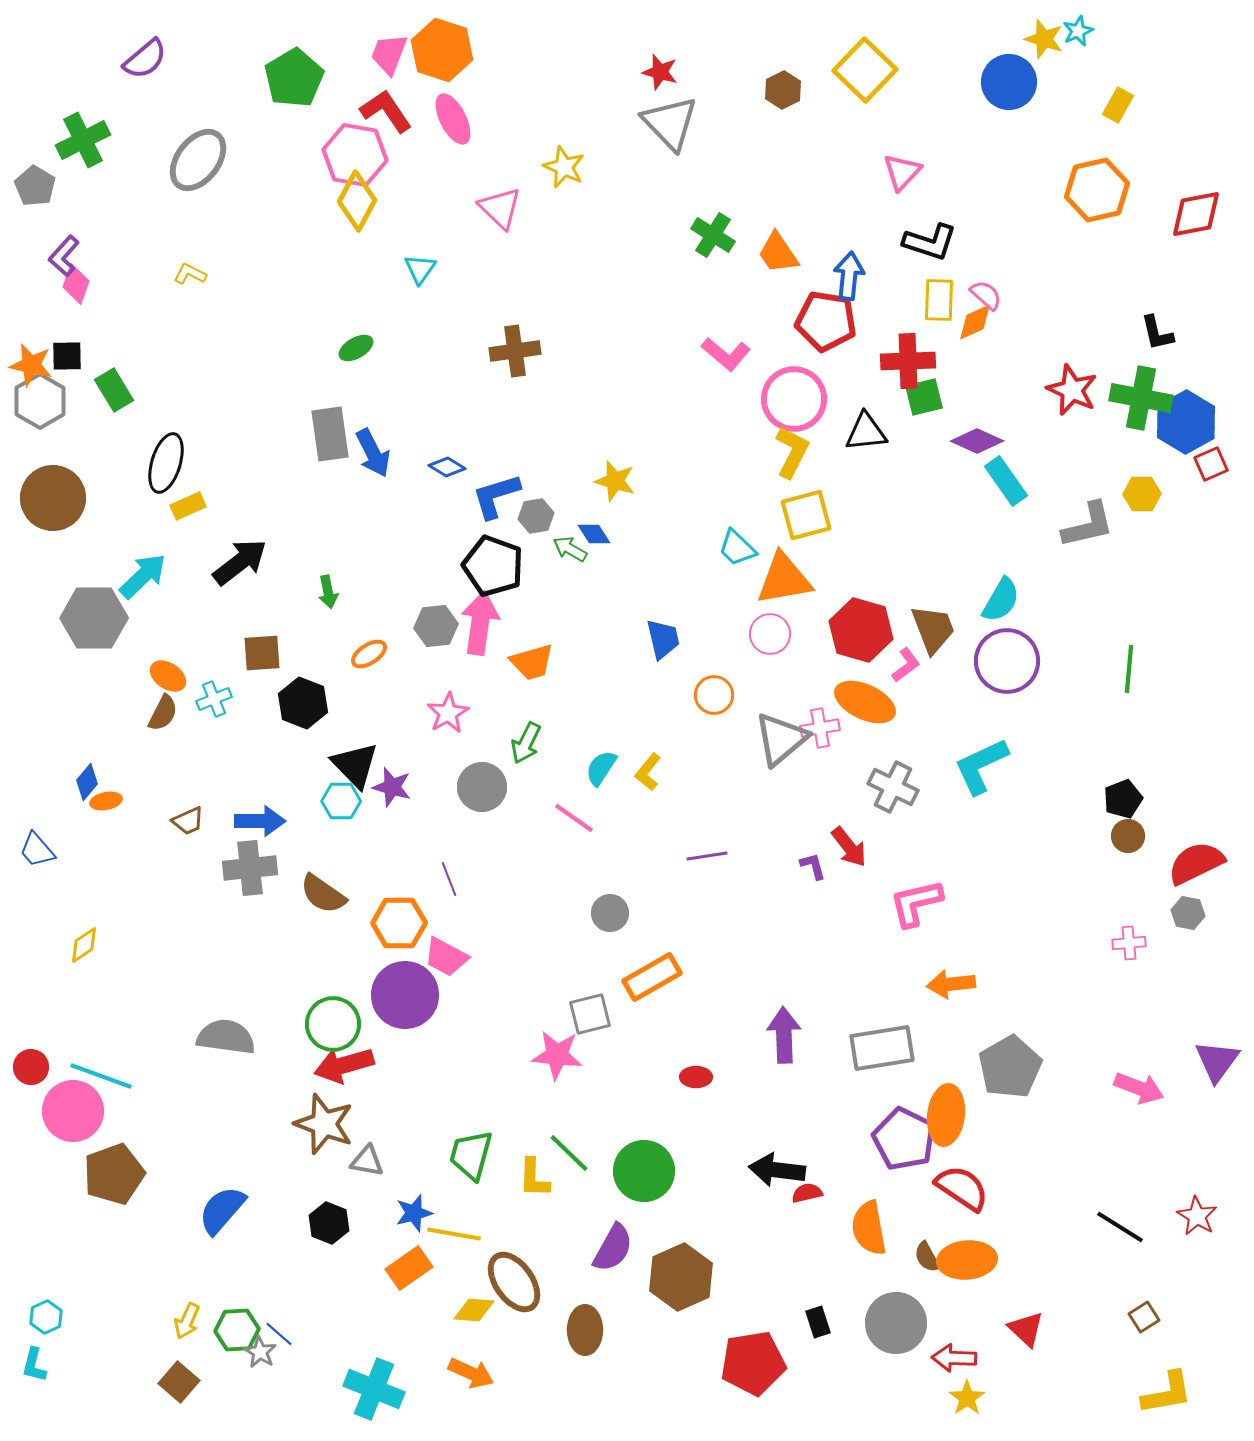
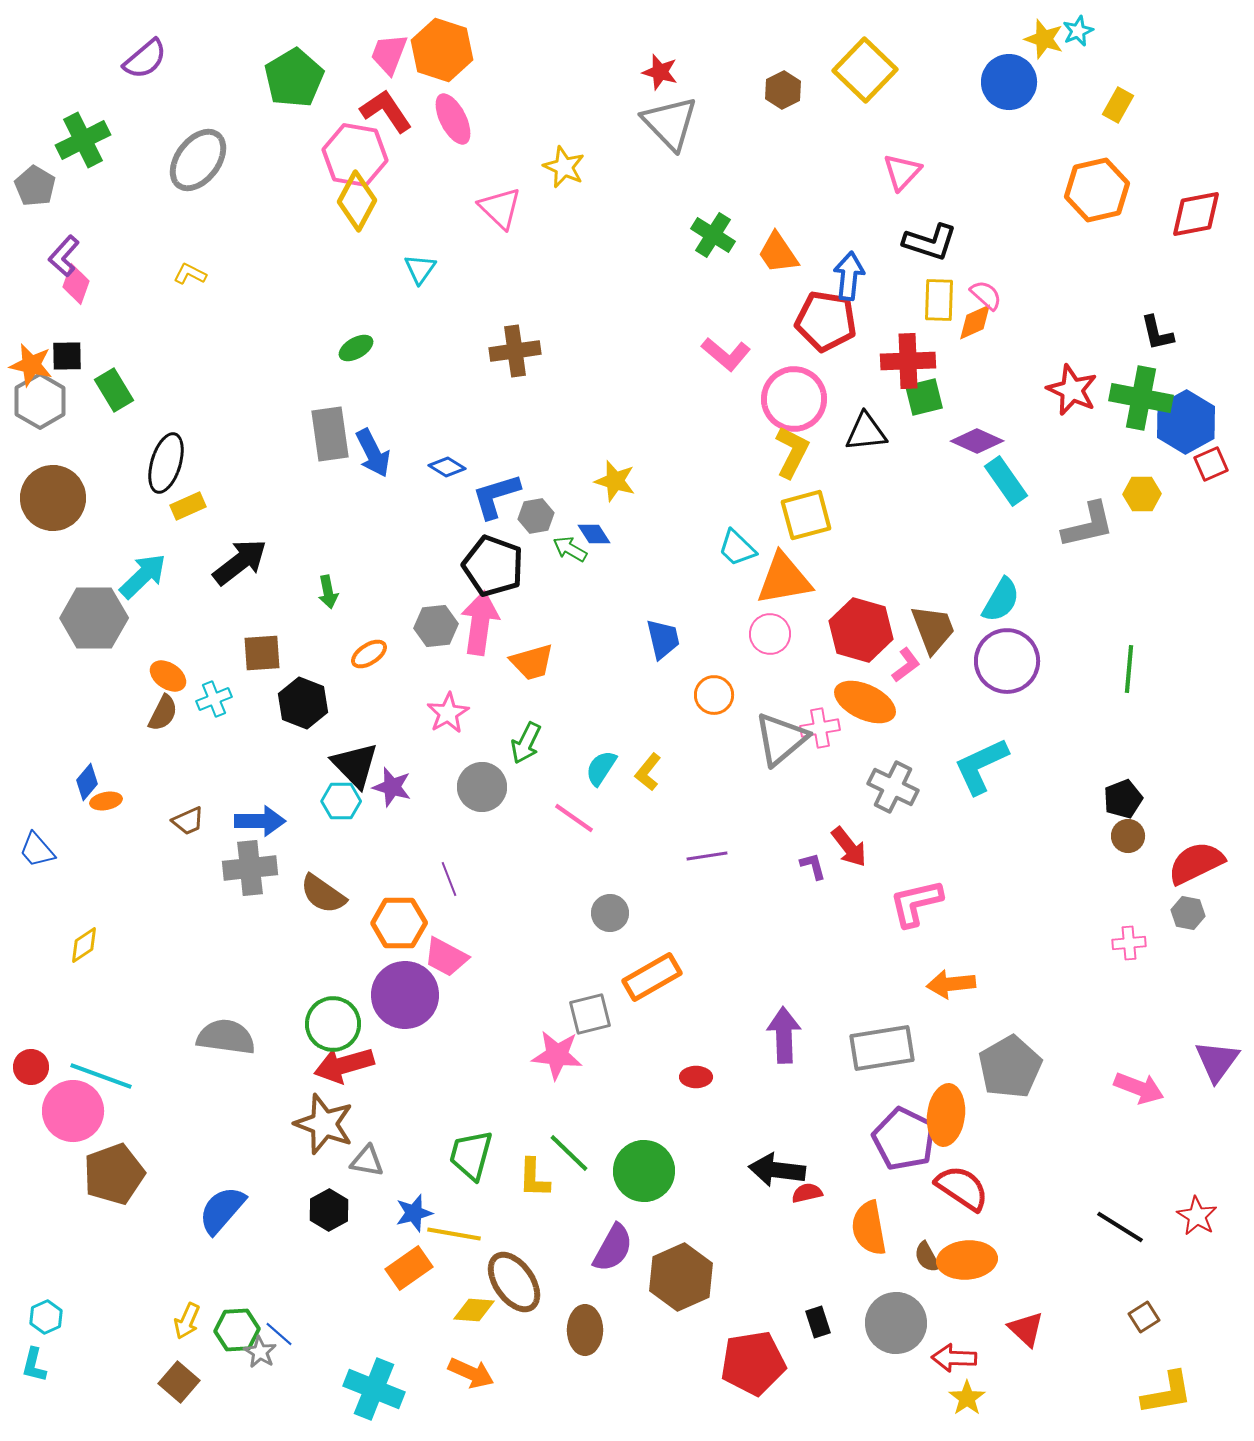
black hexagon at (329, 1223): moved 13 px up; rotated 9 degrees clockwise
